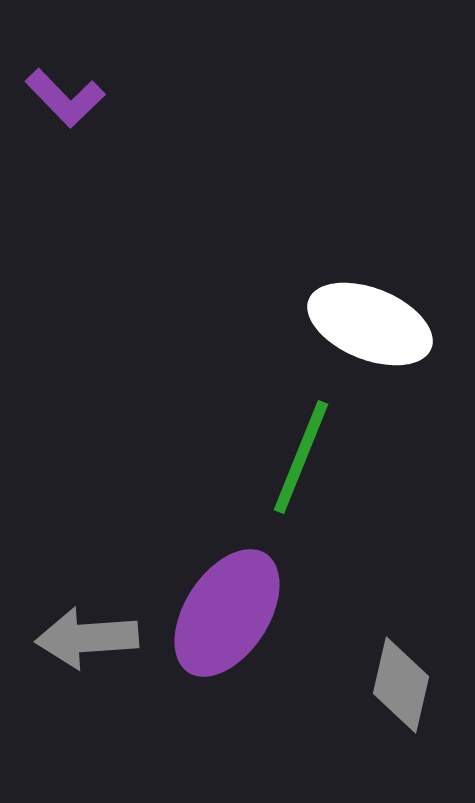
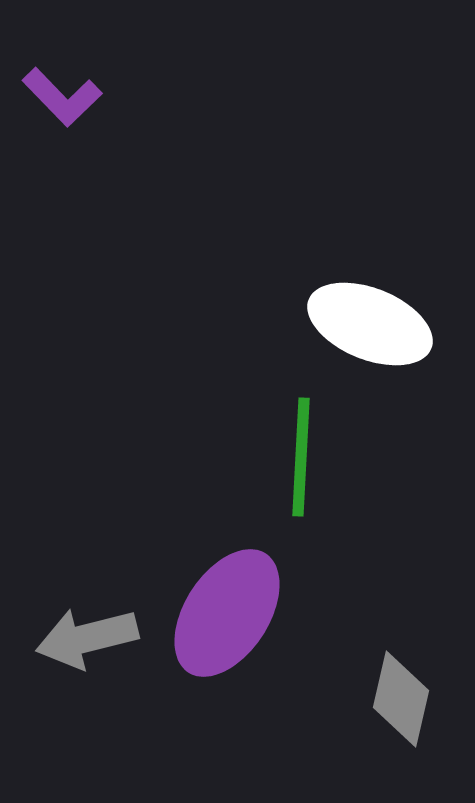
purple L-shape: moved 3 px left, 1 px up
green line: rotated 19 degrees counterclockwise
gray arrow: rotated 10 degrees counterclockwise
gray diamond: moved 14 px down
